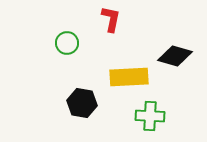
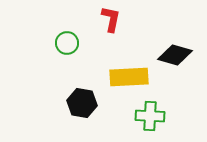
black diamond: moved 1 px up
